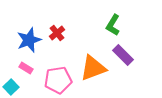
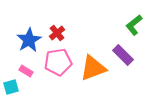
green L-shape: moved 21 px right; rotated 20 degrees clockwise
blue star: rotated 10 degrees counterclockwise
pink rectangle: moved 3 px down
pink pentagon: moved 18 px up
cyan square: rotated 28 degrees clockwise
